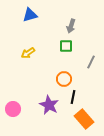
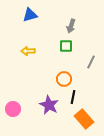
yellow arrow: moved 2 px up; rotated 32 degrees clockwise
